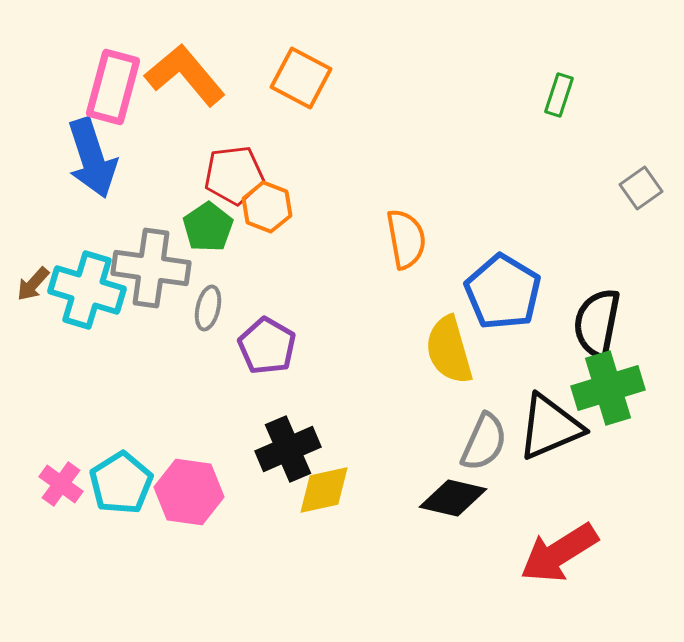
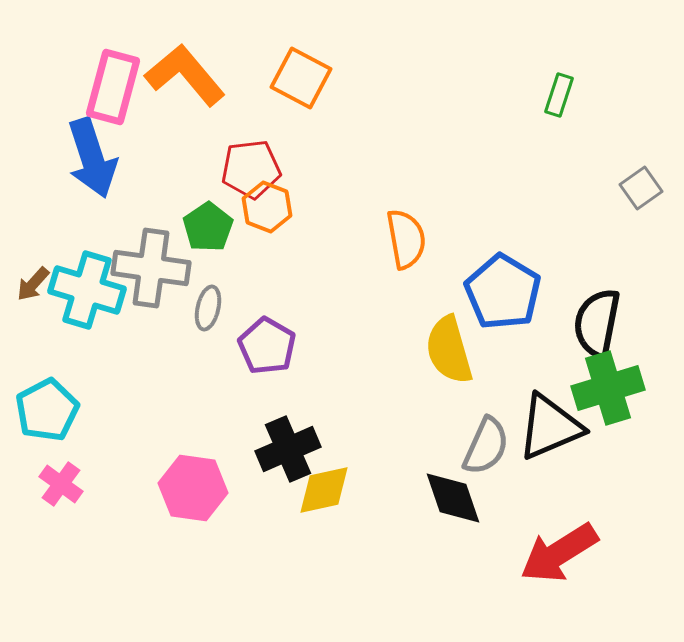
red pentagon: moved 17 px right, 6 px up
gray semicircle: moved 2 px right, 4 px down
cyan pentagon: moved 74 px left, 73 px up; rotated 4 degrees clockwise
pink hexagon: moved 4 px right, 4 px up
black diamond: rotated 58 degrees clockwise
